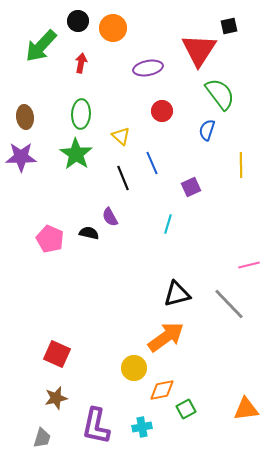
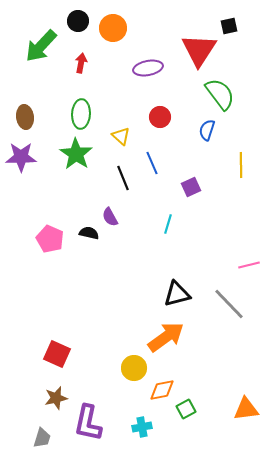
red circle: moved 2 px left, 6 px down
purple L-shape: moved 8 px left, 3 px up
